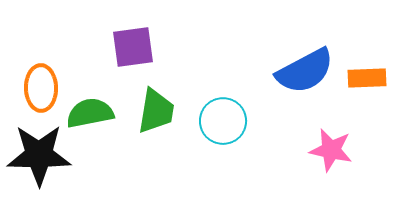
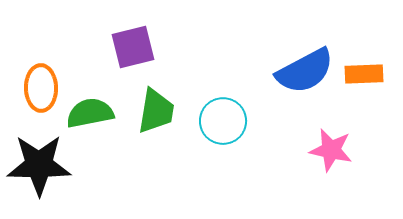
purple square: rotated 6 degrees counterclockwise
orange rectangle: moved 3 px left, 4 px up
black star: moved 10 px down
